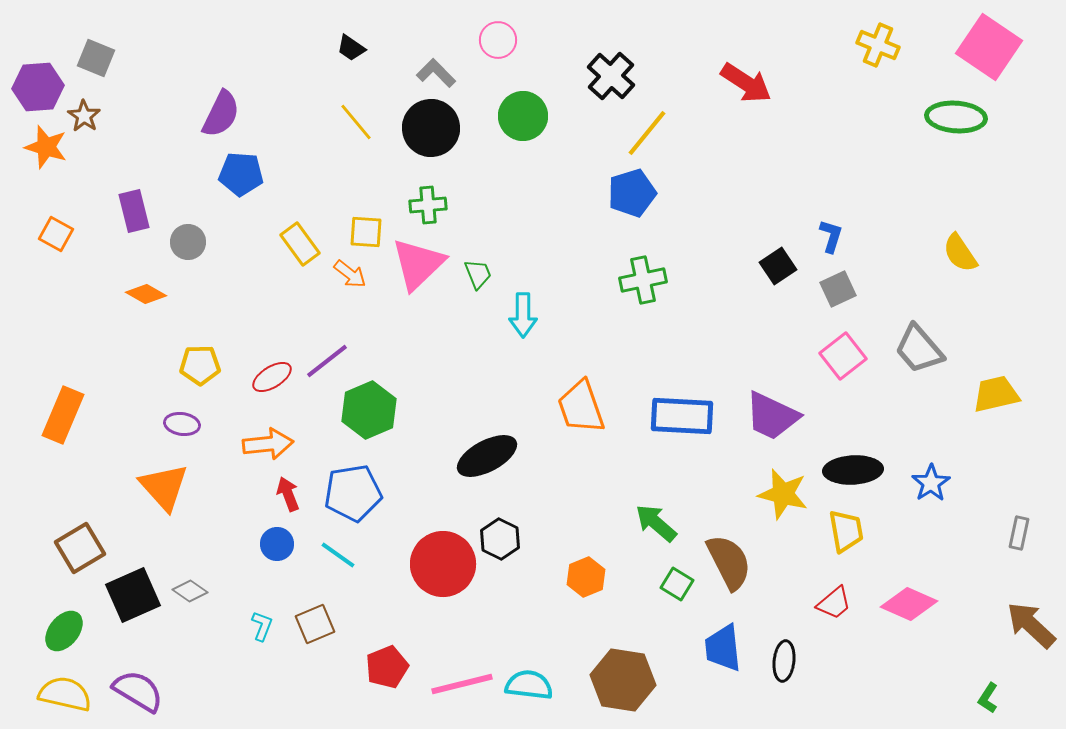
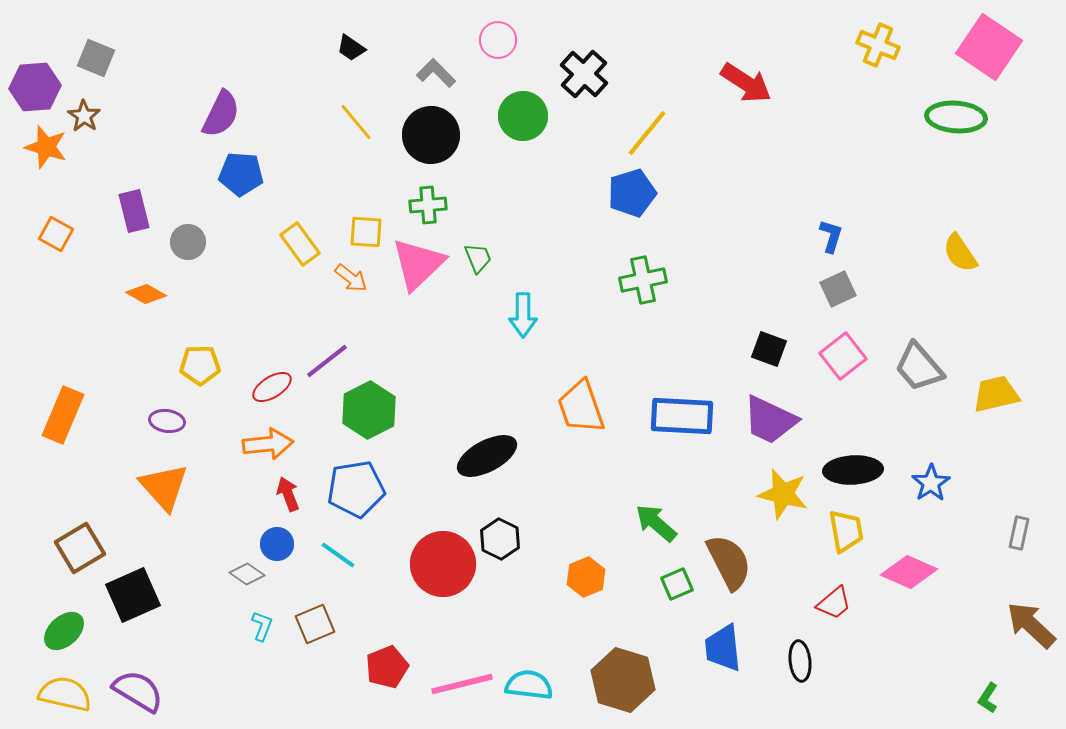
black cross at (611, 76): moved 27 px left, 2 px up
purple hexagon at (38, 87): moved 3 px left
black circle at (431, 128): moved 7 px down
black square at (778, 266): moved 9 px left, 83 px down; rotated 36 degrees counterclockwise
orange arrow at (350, 274): moved 1 px right, 4 px down
green trapezoid at (478, 274): moved 16 px up
gray trapezoid at (919, 349): moved 18 px down
red ellipse at (272, 377): moved 10 px down
green hexagon at (369, 410): rotated 4 degrees counterclockwise
purple trapezoid at (772, 416): moved 2 px left, 4 px down
purple ellipse at (182, 424): moved 15 px left, 3 px up
blue pentagon at (353, 493): moved 3 px right, 4 px up
green square at (677, 584): rotated 36 degrees clockwise
gray diamond at (190, 591): moved 57 px right, 17 px up
pink diamond at (909, 604): moved 32 px up
green ellipse at (64, 631): rotated 9 degrees clockwise
black ellipse at (784, 661): moved 16 px right; rotated 12 degrees counterclockwise
brown hexagon at (623, 680): rotated 8 degrees clockwise
